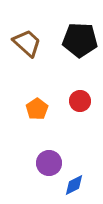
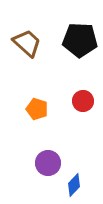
red circle: moved 3 px right
orange pentagon: rotated 20 degrees counterclockwise
purple circle: moved 1 px left
blue diamond: rotated 20 degrees counterclockwise
